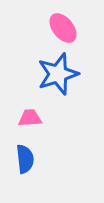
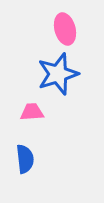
pink ellipse: moved 2 px right, 1 px down; rotated 24 degrees clockwise
pink trapezoid: moved 2 px right, 6 px up
